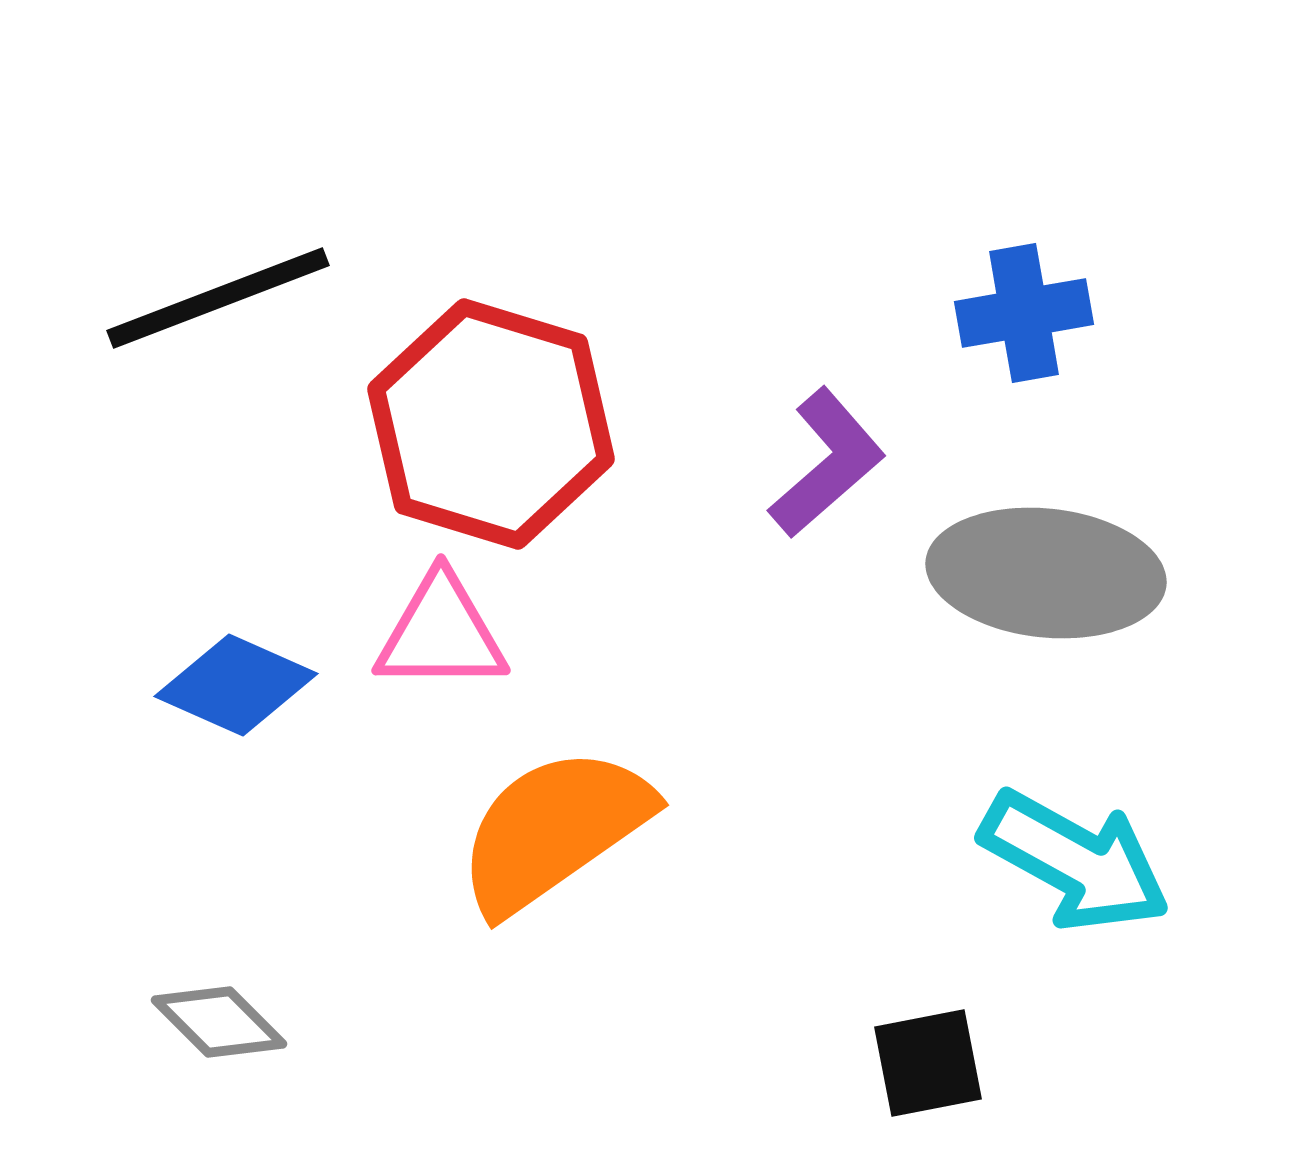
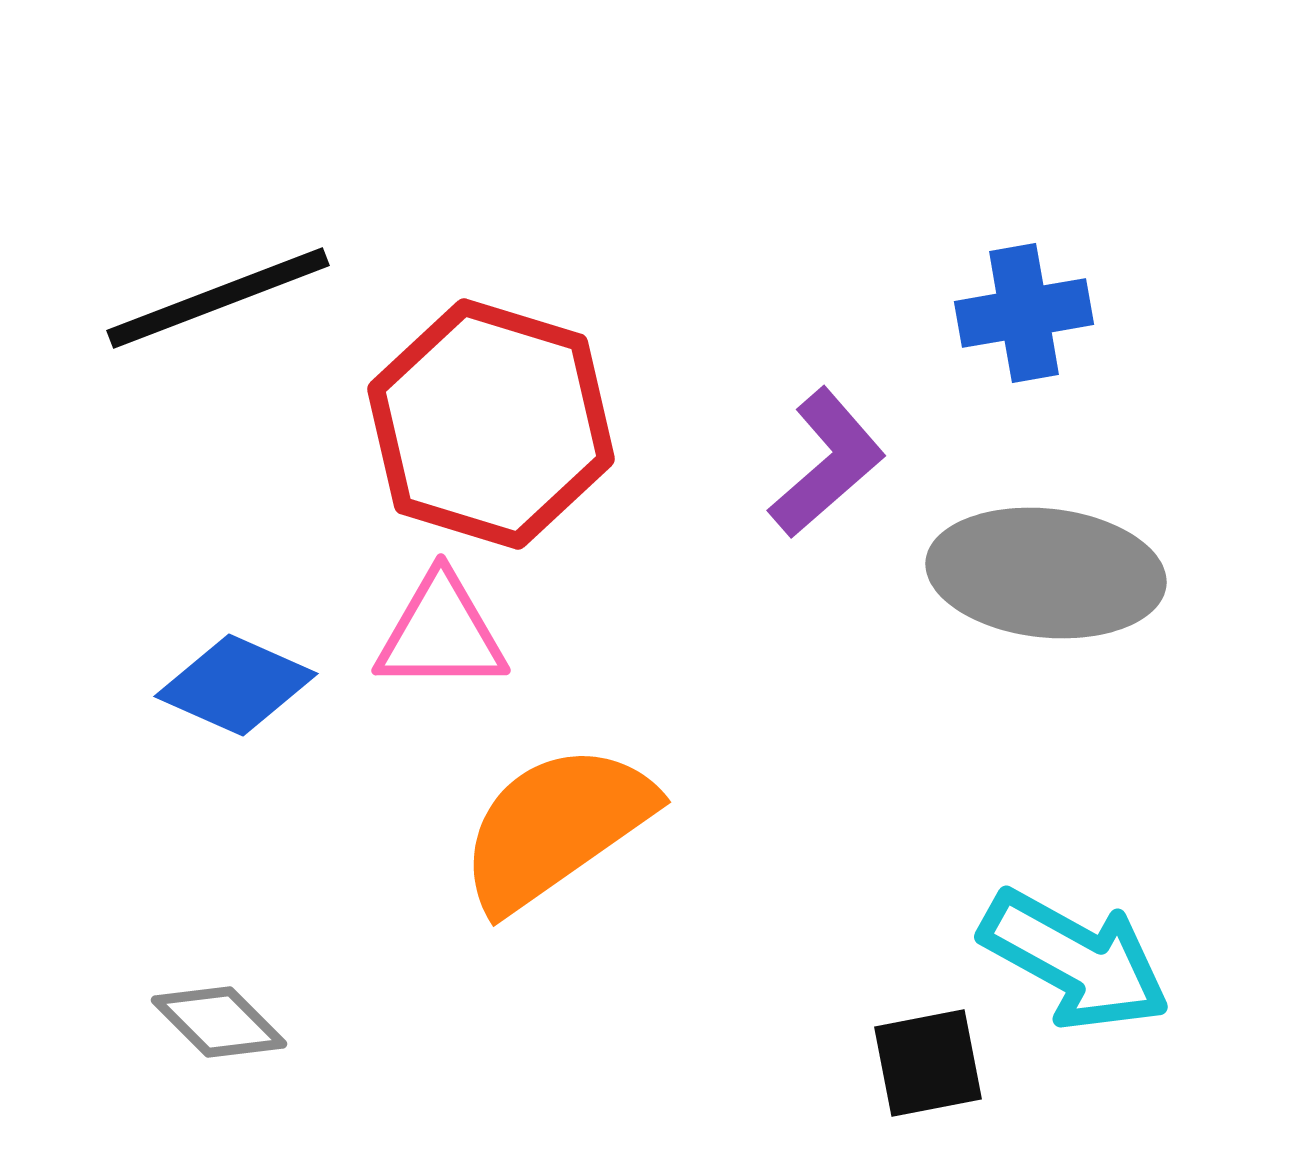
orange semicircle: moved 2 px right, 3 px up
cyan arrow: moved 99 px down
